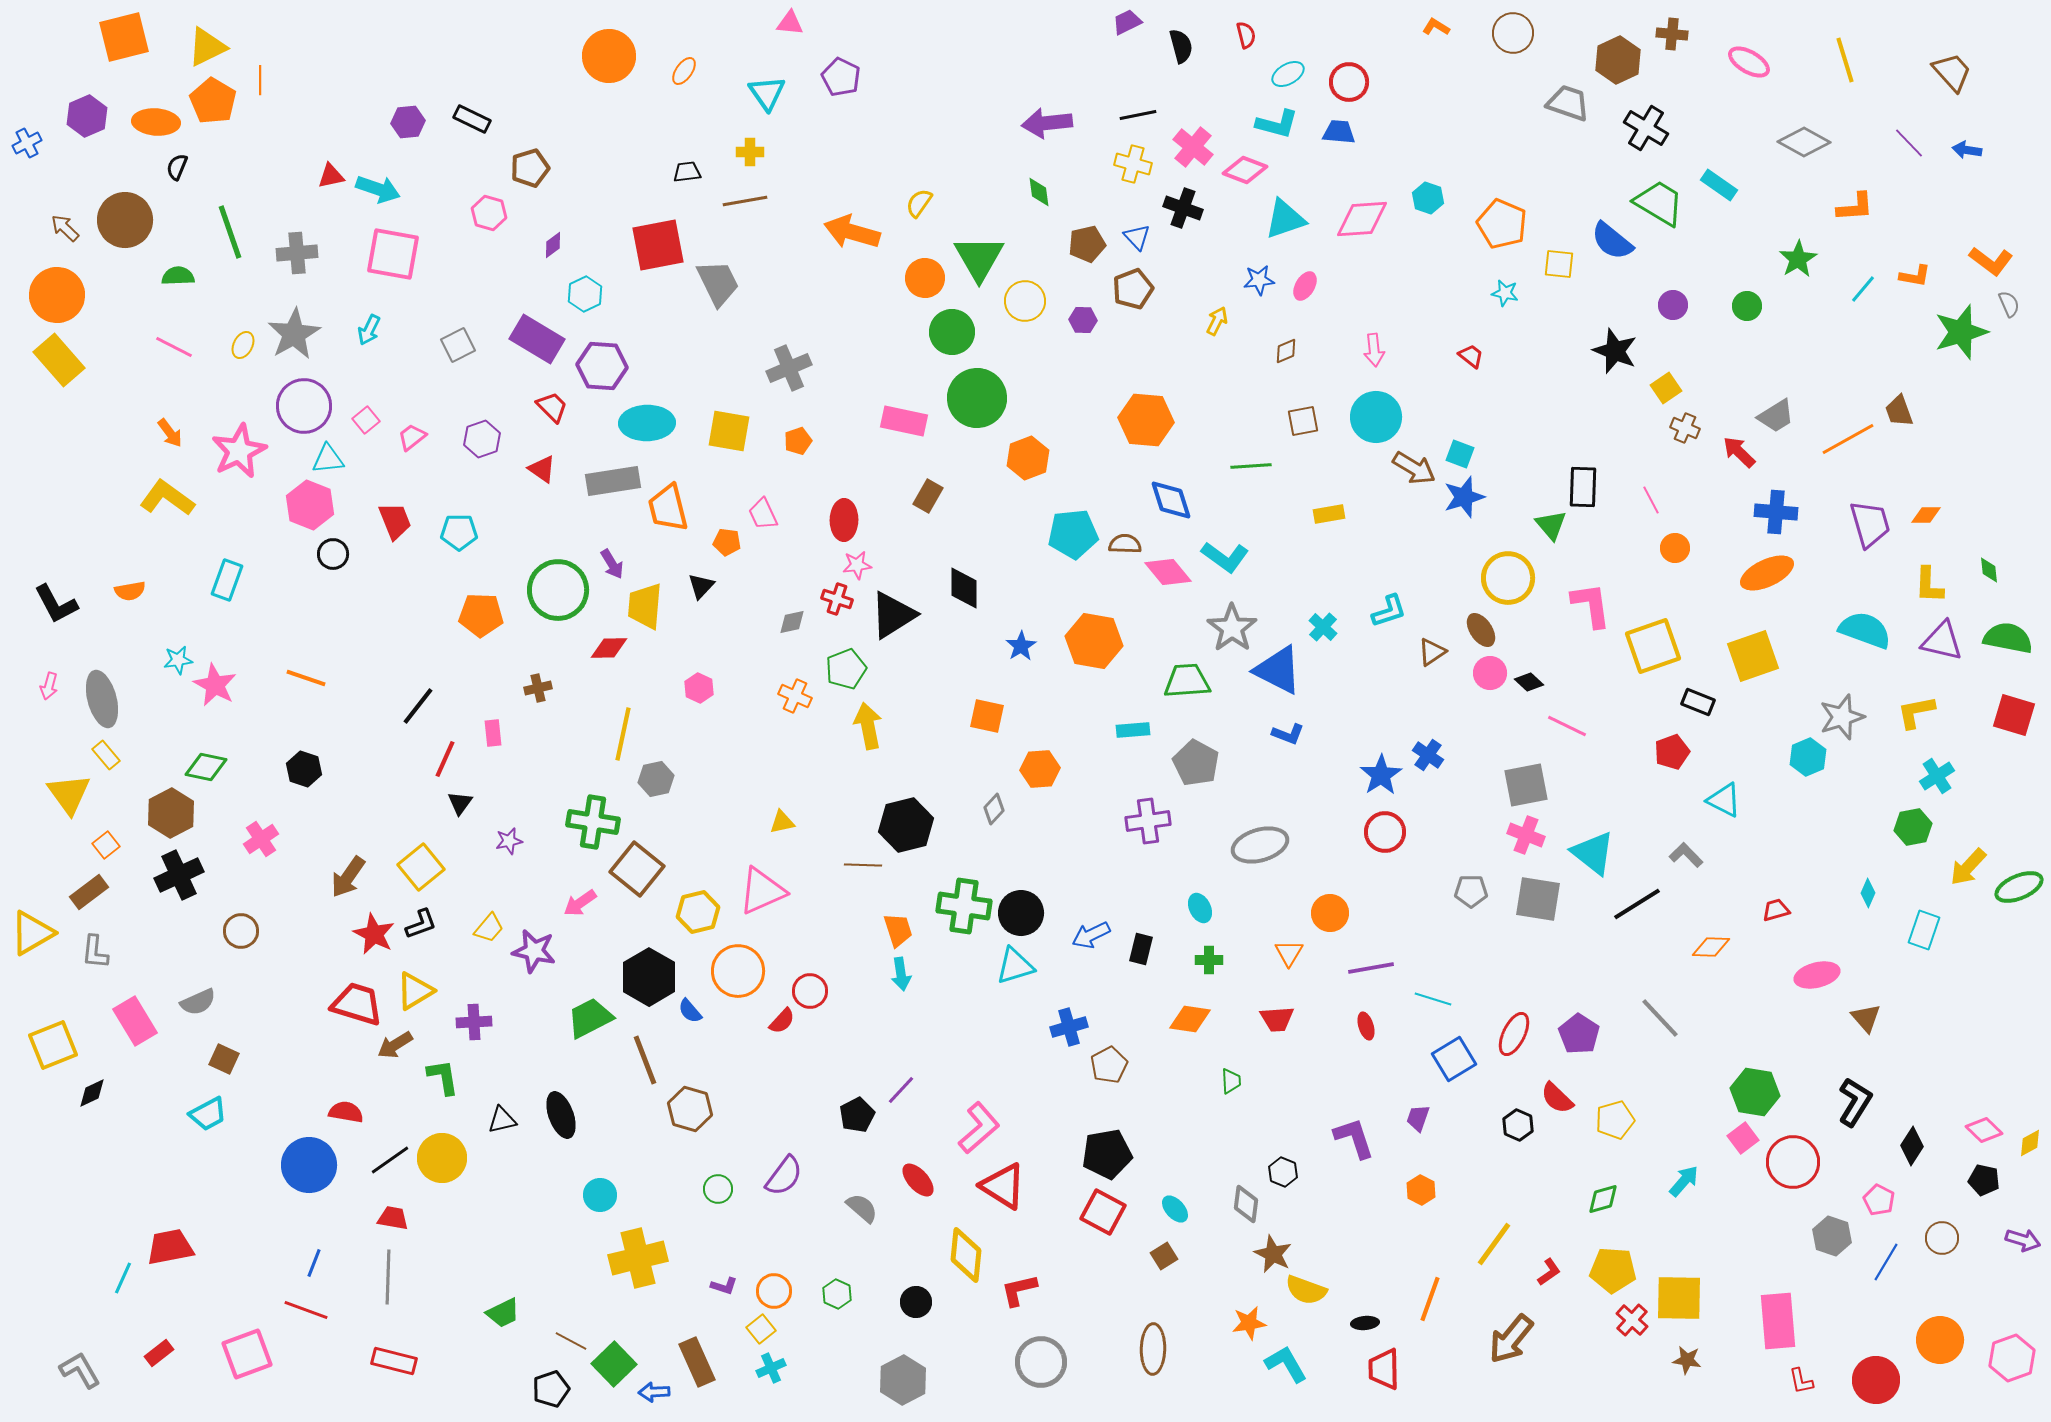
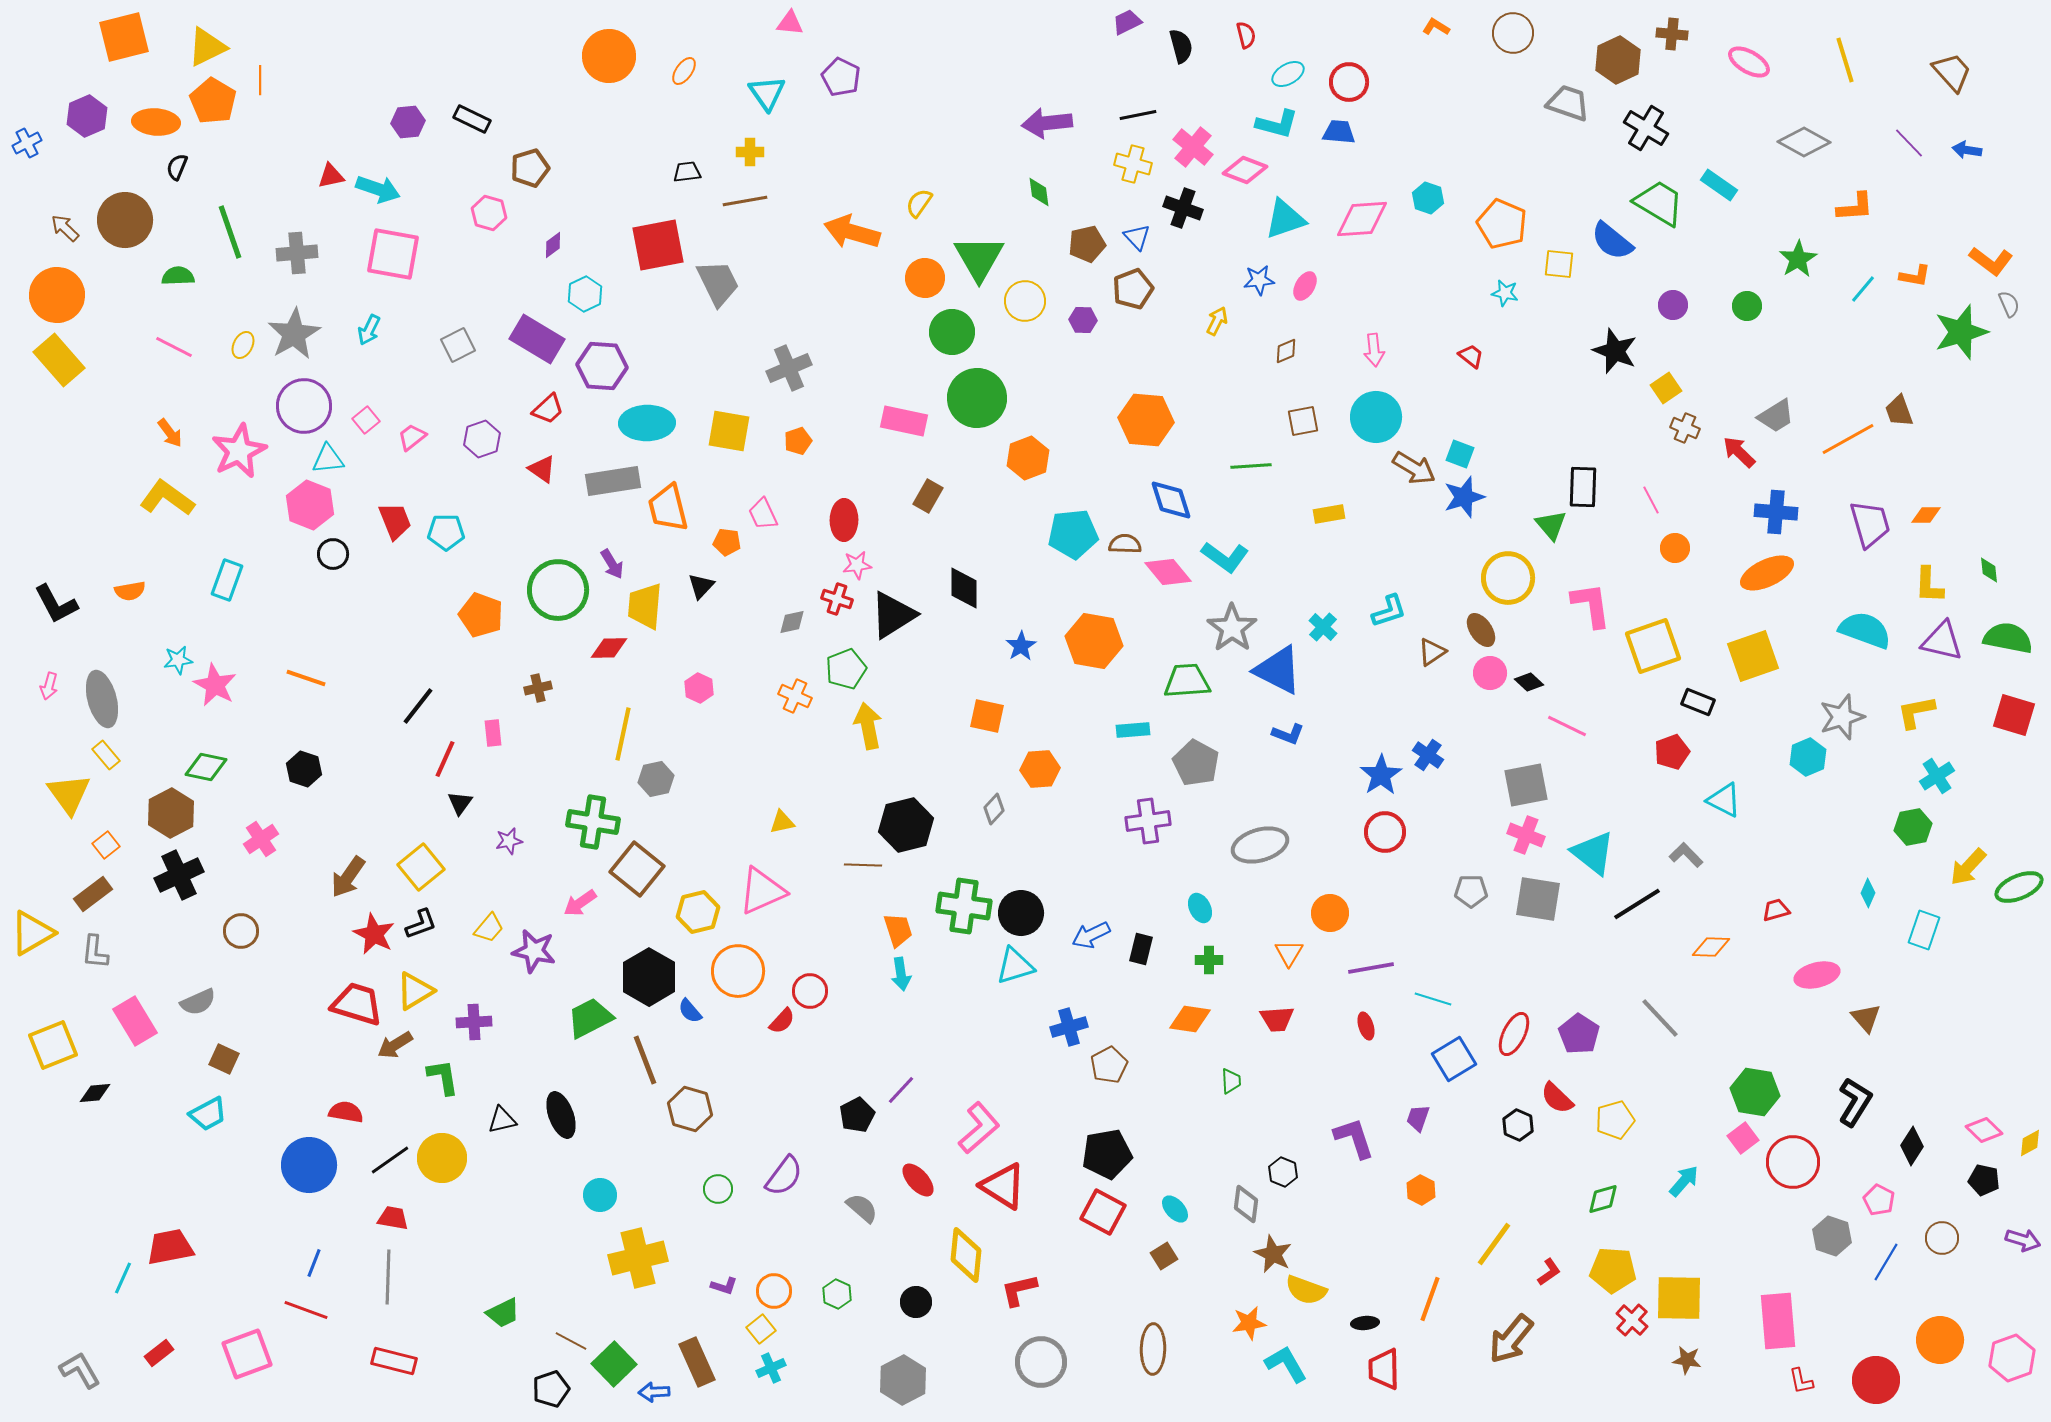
red trapezoid at (552, 407): moved 4 px left, 2 px down; rotated 92 degrees clockwise
cyan pentagon at (459, 532): moved 13 px left
orange pentagon at (481, 615): rotated 18 degrees clockwise
brown rectangle at (89, 892): moved 4 px right, 2 px down
black diamond at (92, 1093): moved 3 px right; rotated 20 degrees clockwise
